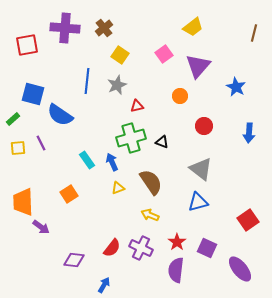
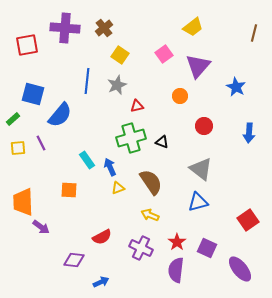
blue semicircle at (60, 115): rotated 84 degrees counterclockwise
blue arrow at (112, 162): moved 2 px left, 5 px down
orange square at (69, 194): moved 4 px up; rotated 36 degrees clockwise
red semicircle at (112, 248): moved 10 px left, 11 px up; rotated 24 degrees clockwise
blue arrow at (104, 285): moved 3 px left, 3 px up; rotated 35 degrees clockwise
